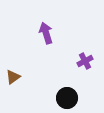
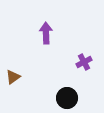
purple arrow: rotated 15 degrees clockwise
purple cross: moved 1 px left, 1 px down
